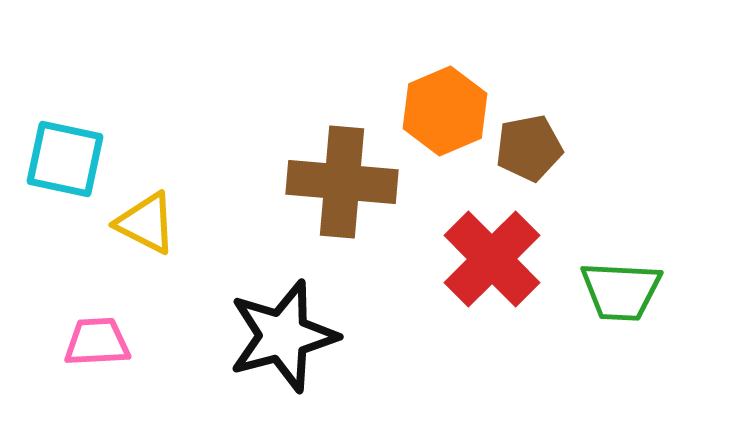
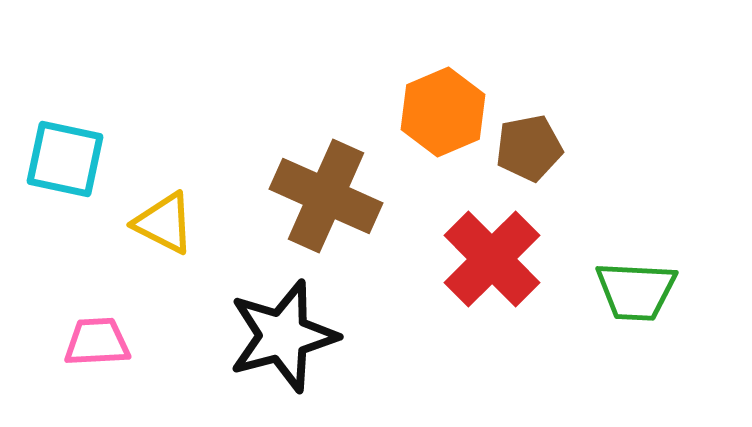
orange hexagon: moved 2 px left, 1 px down
brown cross: moved 16 px left, 14 px down; rotated 19 degrees clockwise
yellow triangle: moved 18 px right
green trapezoid: moved 15 px right
